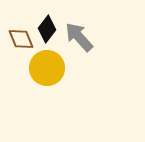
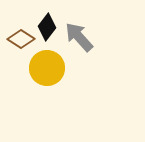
black diamond: moved 2 px up
brown diamond: rotated 36 degrees counterclockwise
